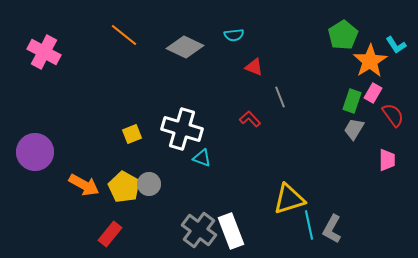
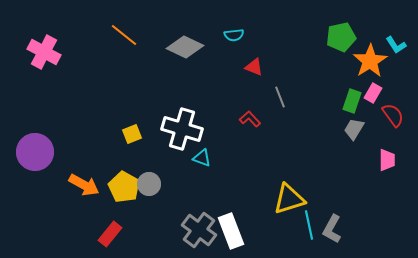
green pentagon: moved 2 px left, 2 px down; rotated 20 degrees clockwise
